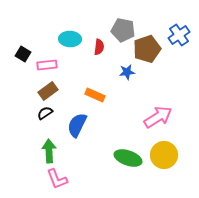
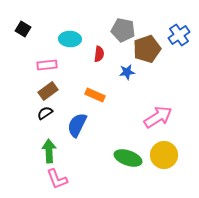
red semicircle: moved 7 px down
black square: moved 25 px up
